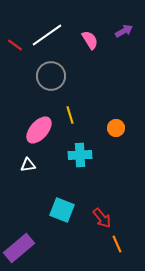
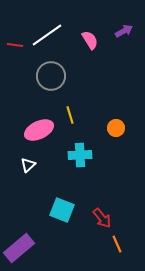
red line: rotated 28 degrees counterclockwise
pink ellipse: rotated 24 degrees clockwise
white triangle: rotated 35 degrees counterclockwise
